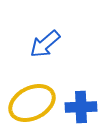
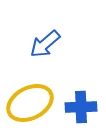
yellow ellipse: moved 2 px left
